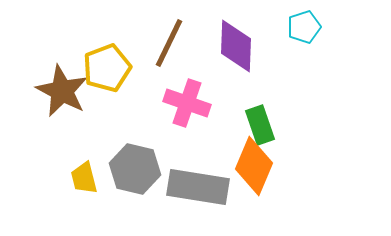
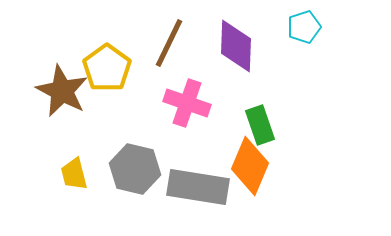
yellow pentagon: rotated 15 degrees counterclockwise
orange diamond: moved 4 px left
yellow trapezoid: moved 10 px left, 4 px up
